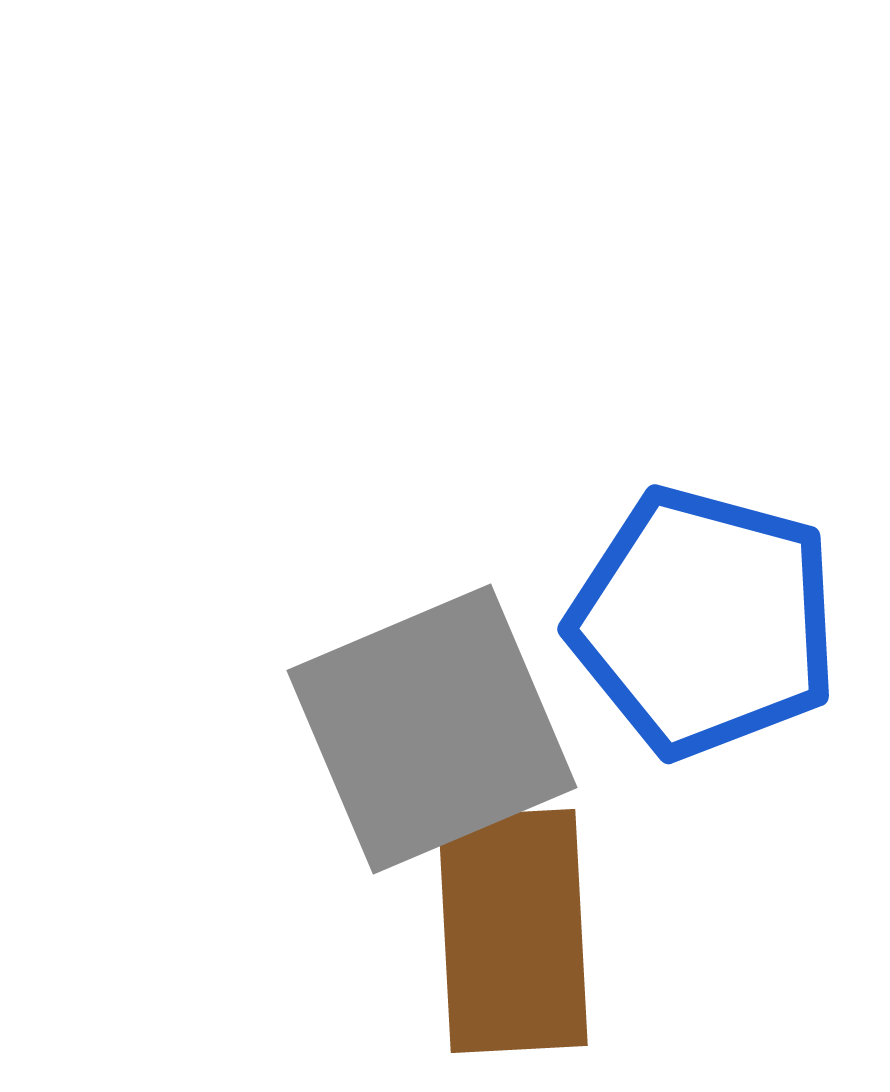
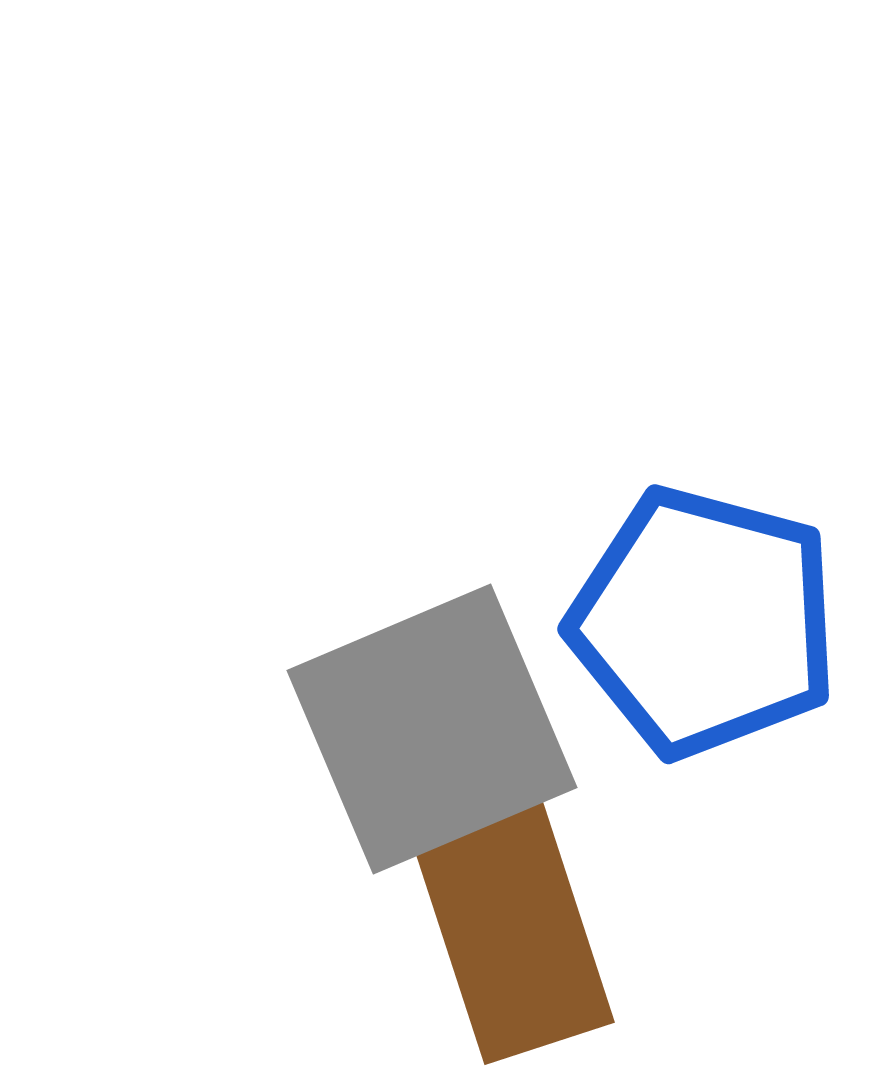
brown rectangle: rotated 15 degrees counterclockwise
